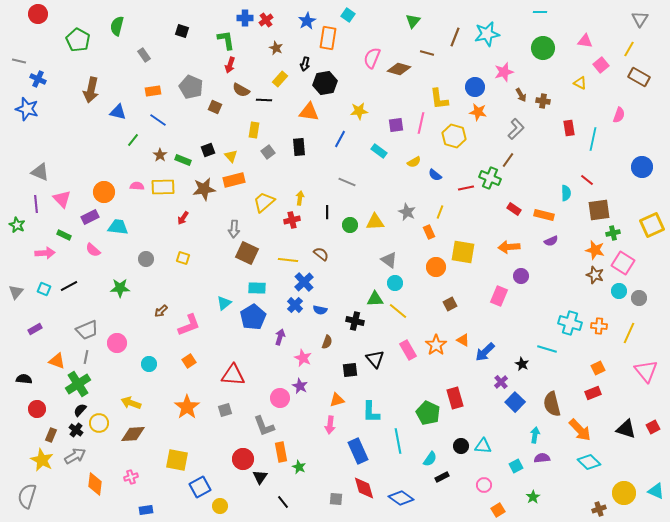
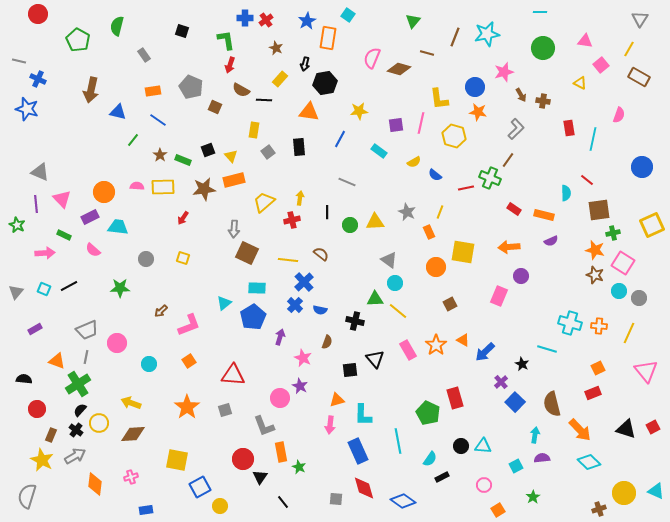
cyan L-shape at (371, 412): moved 8 px left, 3 px down
blue diamond at (401, 498): moved 2 px right, 3 px down
